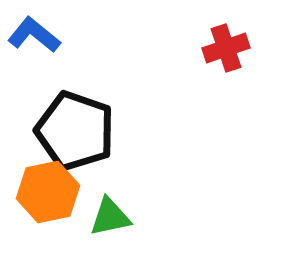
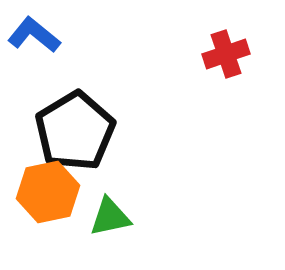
red cross: moved 6 px down
black pentagon: rotated 22 degrees clockwise
